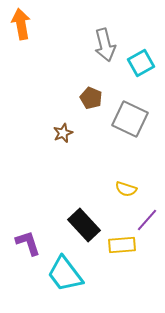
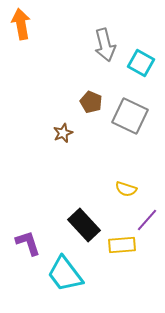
cyan square: rotated 32 degrees counterclockwise
brown pentagon: moved 4 px down
gray square: moved 3 px up
